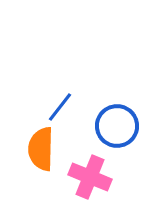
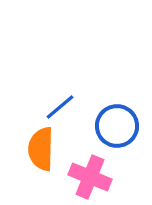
blue line: rotated 12 degrees clockwise
